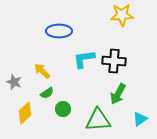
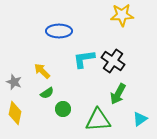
black cross: moved 1 px left; rotated 30 degrees clockwise
yellow diamond: moved 10 px left; rotated 35 degrees counterclockwise
